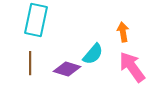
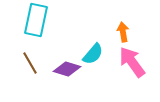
brown line: rotated 30 degrees counterclockwise
pink arrow: moved 5 px up
